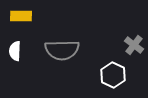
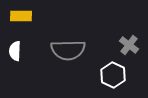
gray cross: moved 5 px left
gray semicircle: moved 6 px right
